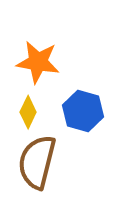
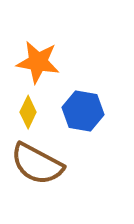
blue hexagon: rotated 6 degrees counterclockwise
brown semicircle: moved 2 px down; rotated 76 degrees counterclockwise
